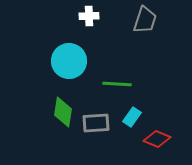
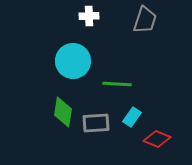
cyan circle: moved 4 px right
